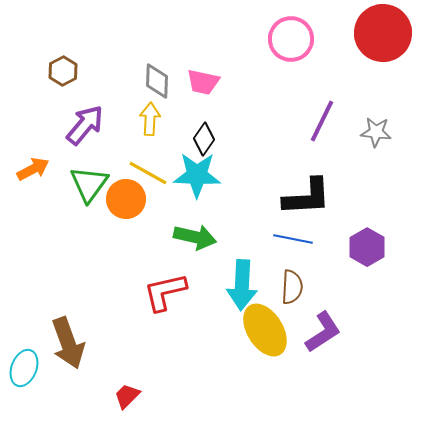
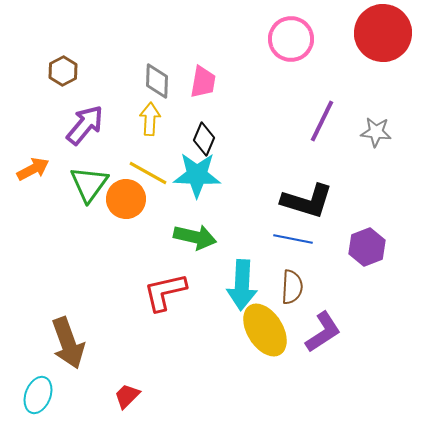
pink trapezoid: rotated 92 degrees counterclockwise
black diamond: rotated 12 degrees counterclockwise
black L-shape: moved 4 px down; rotated 20 degrees clockwise
purple hexagon: rotated 9 degrees clockwise
cyan ellipse: moved 14 px right, 27 px down
